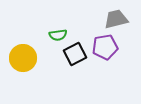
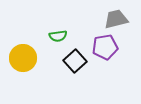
green semicircle: moved 1 px down
black square: moved 7 px down; rotated 15 degrees counterclockwise
